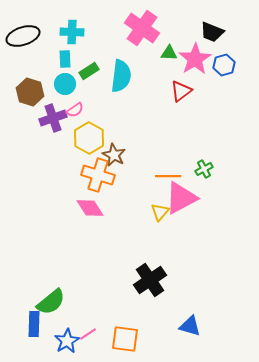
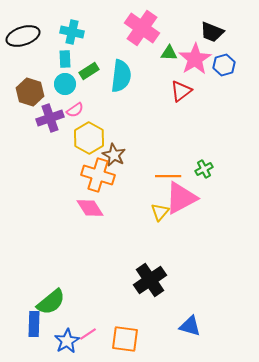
cyan cross: rotated 10 degrees clockwise
purple cross: moved 3 px left
